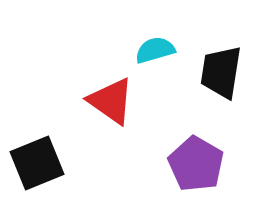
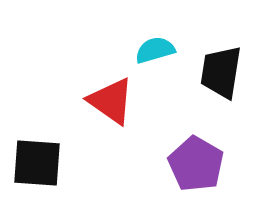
black square: rotated 26 degrees clockwise
